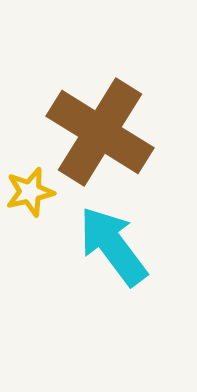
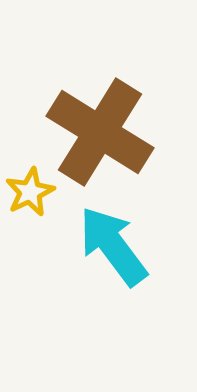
yellow star: rotated 12 degrees counterclockwise
